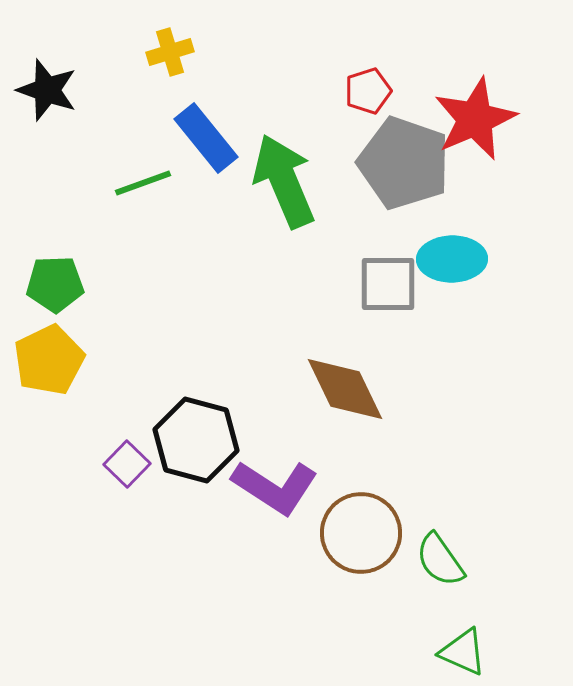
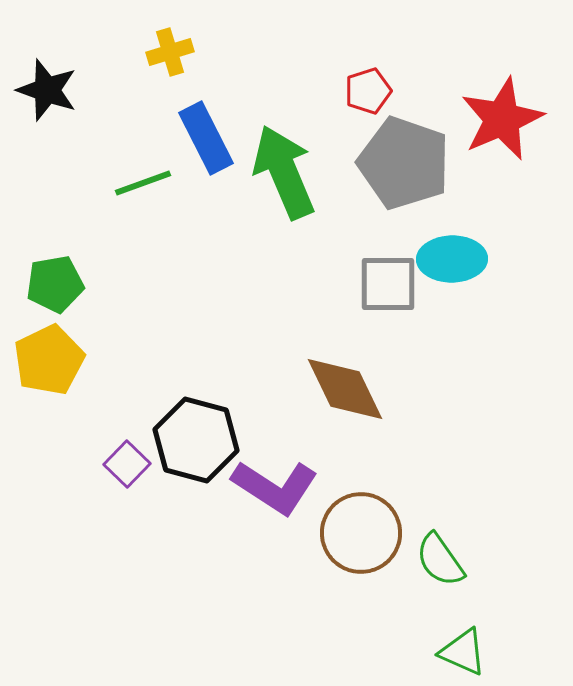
red star: moved 27 px right
blue rectangle: rotated 12 degrees clockwise
green arrow: moved 9 px up
green pentagon: rotated 8 degrees counterclockwise
